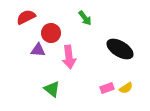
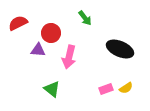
red semicircle: moved 8 px left, 6 px down
black ellipse: rotated 8 degrees counterclockwise
pink arrow: rotated 20 degrees clockwise
pink rectangle: moved 1 px left, 1 px down
